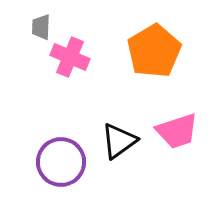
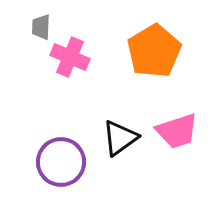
black triangle: moved 1 px right, 3 px up
